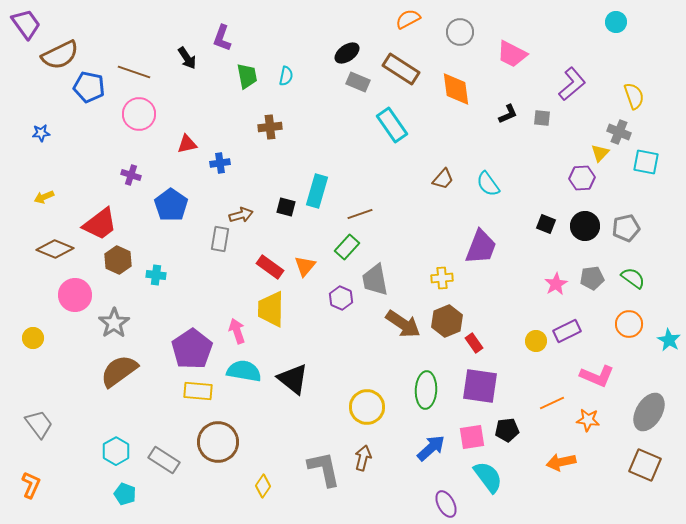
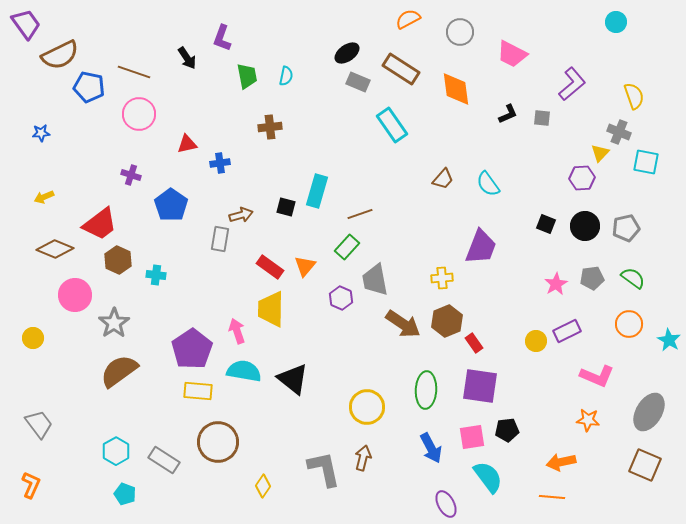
orange line at (552, 403): moved 94 px down; rotated 30 degrees clockwise
blue arrow at (431, 448): rotated 104 degrees clockwise
